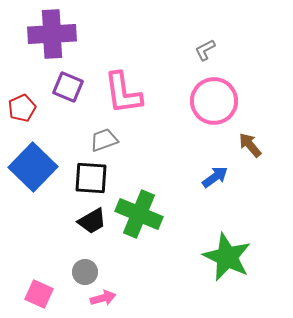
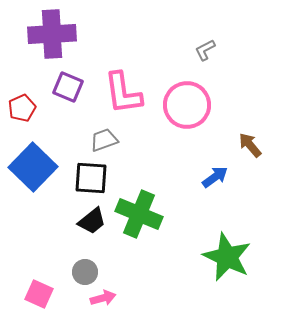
pink circle: moved 27 px left, 4 px down
black trapezoid: rotated 8 degrees counterclockwise
